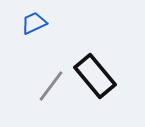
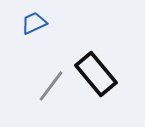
black rectangle: moved 1 px right, 2 px up
